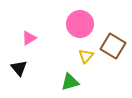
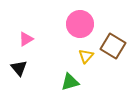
pink triangle: moved 3 px left, 1 px down
